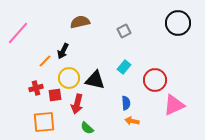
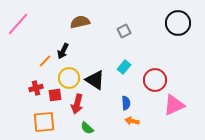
pink line: moved 9 px up
black triangle: rotated 20 degrees clockwise
